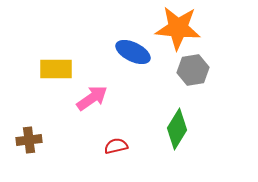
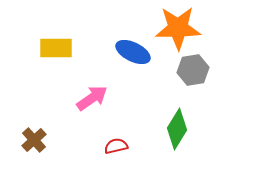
orange star: rotated 6 degrees counterclockwise
yellow rectangle: moved 21 px up
brown cross: moved 5 px right; rotated 35 degrees counterclockwise
